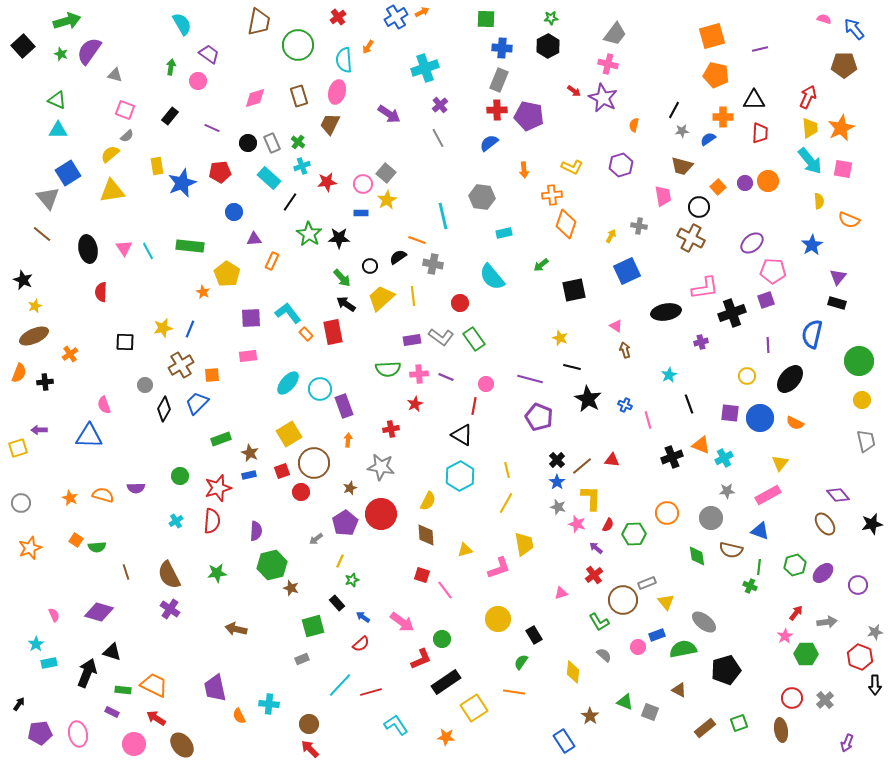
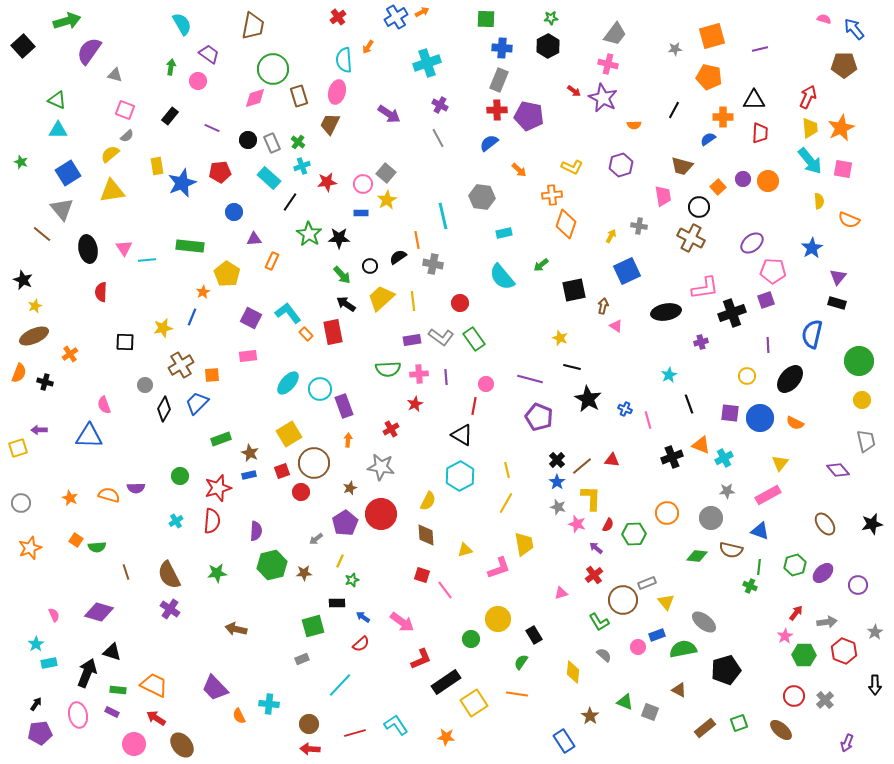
brown trapezoid at (259, 22): moved 6 px left, 4 px down
green circle at (298, 45): moved 25 px left, 24 px down
green star at (61, 54): moved 40 px left, 108 px down
cyan cross at (425, 68): moved 2 px right, 5 px up
orange pentagon at (716, 75): moved 7 px left, 2 px down
purple cross at (440, 105): rotated 21 degrees counterclockwise
orange semicircle at (634, 125): rotated 104 degrees counterclockwise
gray star at (682, 131): moved 7 px left, 82 px up
black circle at (248, 143): moved 3 px up
orange arrow at (524, 170): moved 5 px left; rotated 42 degrees counterclockwise
purple circle at (745, 183): moved 2 px left, 4 px up
gray triangle at (48, 198): moved 14 px right, 11 px down
orange line at (417, 240): rotated 60 degrees clockwise
blue star at (812, 245): moved 3 px down
cyan line at (148, 251): moved 1 px left, 9 px down; rotated 66 degrees counterclockwise
cyan semicircle at (492, 277): moved 10 px right
green arrow at (342, 278): moved 3 px up
orange star at (203, 292): rotated 16 degrees clockwise
yellow line at (413, 296): moved 5 px down
purple square at (251, 318): rotated 30 degrees clockwise
blue line at (190, 329): moved 2 px right, 12 px up
brown arrow at (625, 350): moved 22 px left, 44 px up; rotated 28 degrees clockwise
purple line at (446, 377): rotated 63 degrees clockwise
black cross at (45, 382): rotated 21 degrees clockwise
blue cross at (625, 405): moved 4 px down
red cross at (391, 429): rotated 21 degrees counterclockwise
orange semicircle at (103, 495): moved 6 px right
purple diamond at (838, 495): moved 25 px up
green diamond at (697, 556): rotated 75 degrees counterclockwise
brown star at (291, 588): moved 13 px right, 15 px up; rotated 21 degrees counterclockwise
black rectangle at (337, 603): rotated 49 degrees counterclockwise
gray star at (875, 632): rotated 21 degrees counterclockwise
green circle at (442, 639): moved 29 px right
green hexagon at (806, 654): moved 2 px left, 1 px down
red hexagon at (860, 657): moved 16 px left, 6 px up
purple trapezoid at (215, 688): rotated 32 degrees counterclockwise
green rectangle at (123, 690): moved 5 px left
red line at (371, 692): moved 16 px left, 41 px down
orange line at (514, 692): moved 3 px right, 2 px down
red circle at (792, 698): moved 2 px right, 2 px up
black arrow at (19, 704): moved 17 px right
yellow square at (474, 708): moved 5 px up
brown ellipse at (781, 730): rotated 40 degrees counterclockwise
pink ellipse at (78, 734): moved 19 px up
red arrow at (310, 749): rotated 42 degrees counterclockwise
